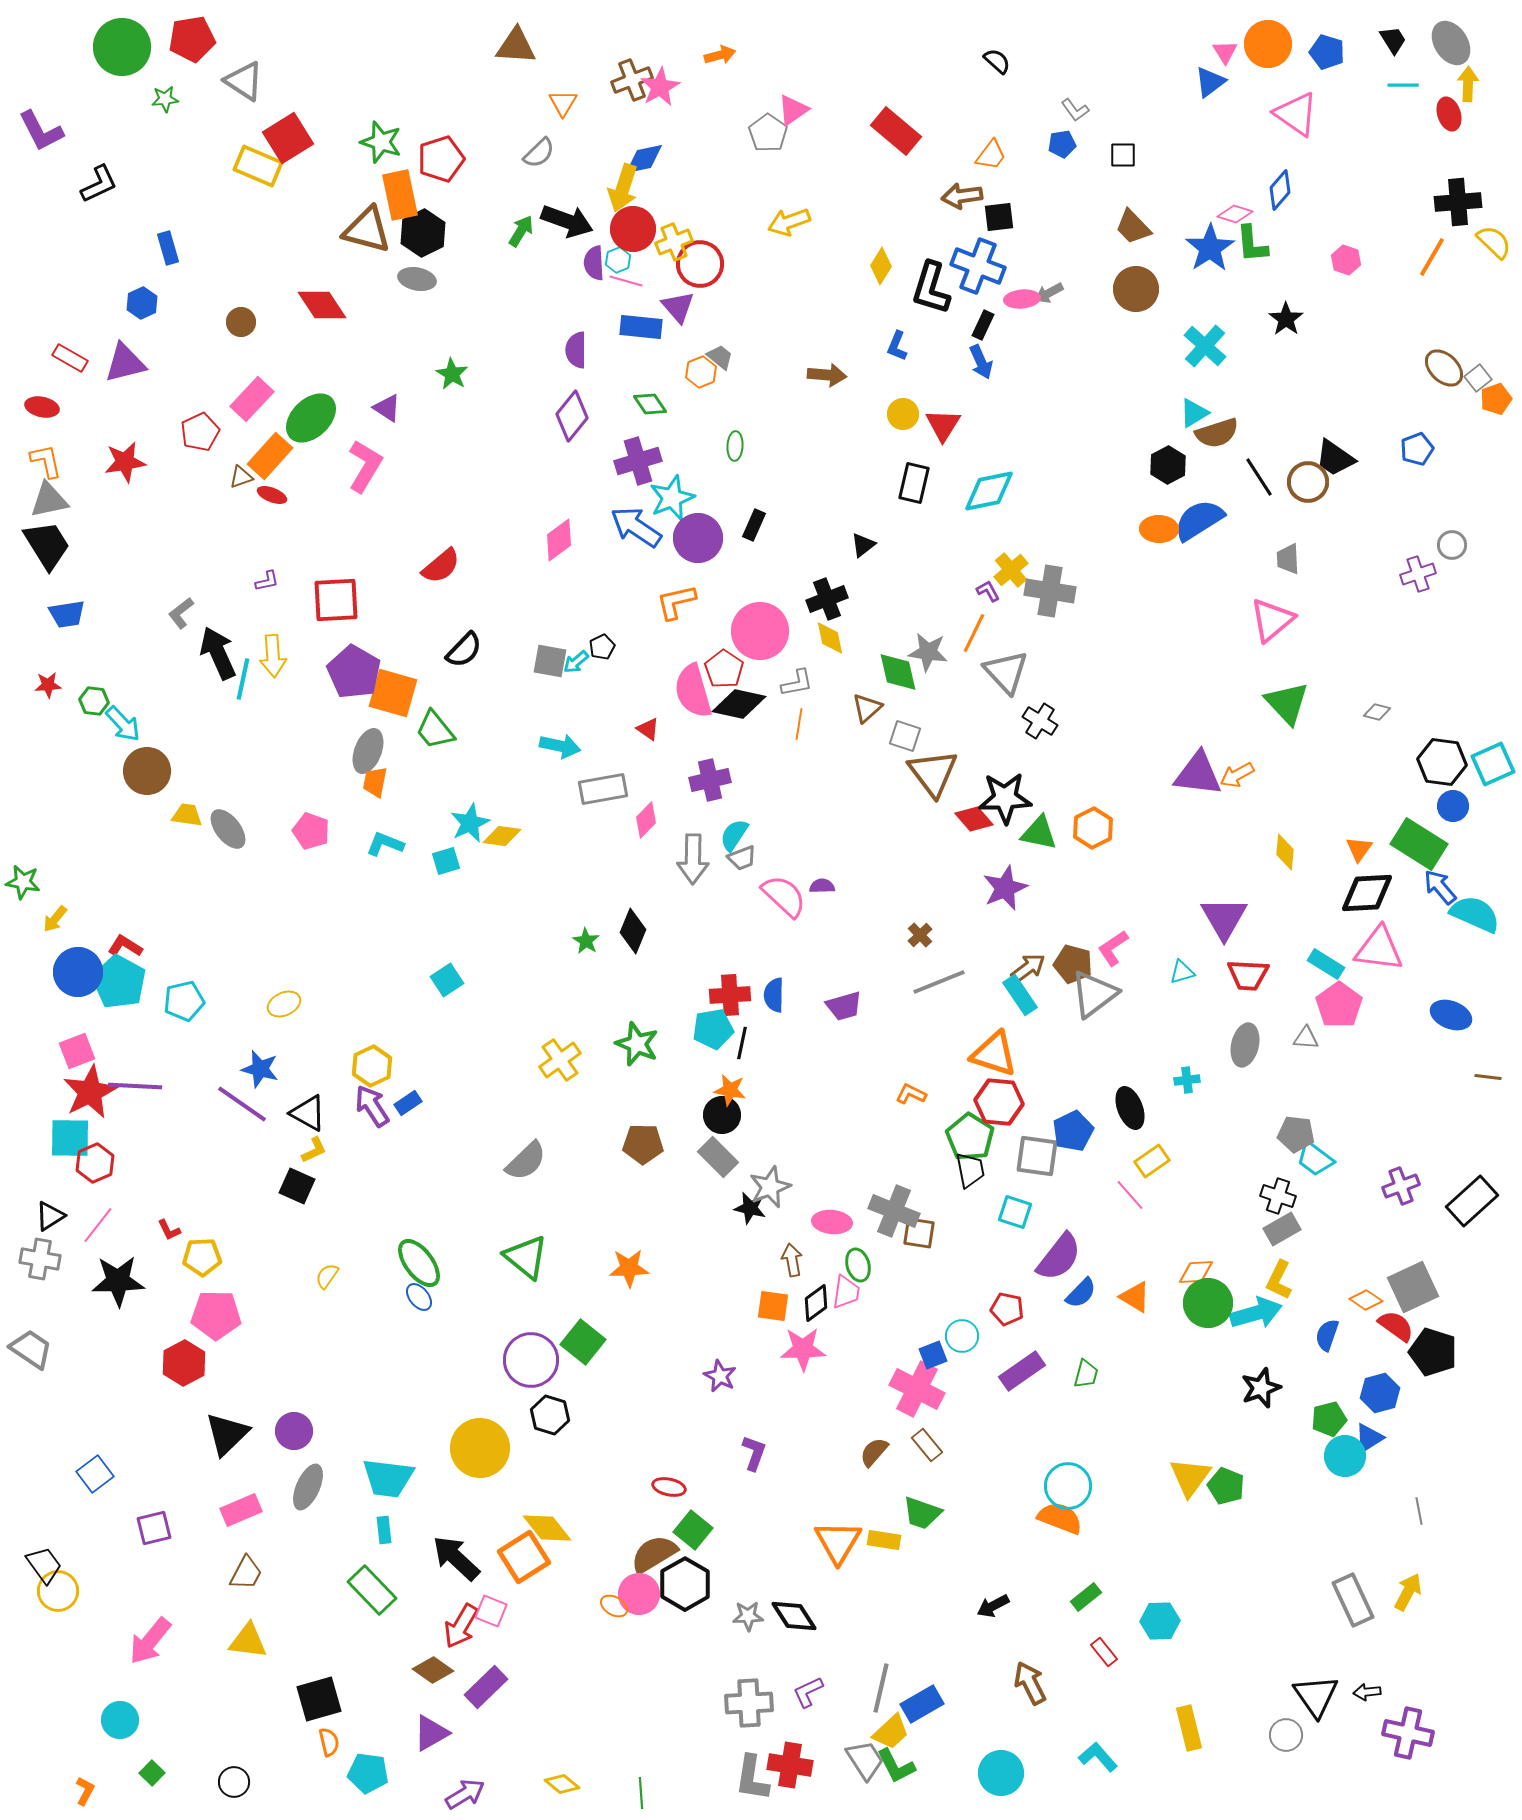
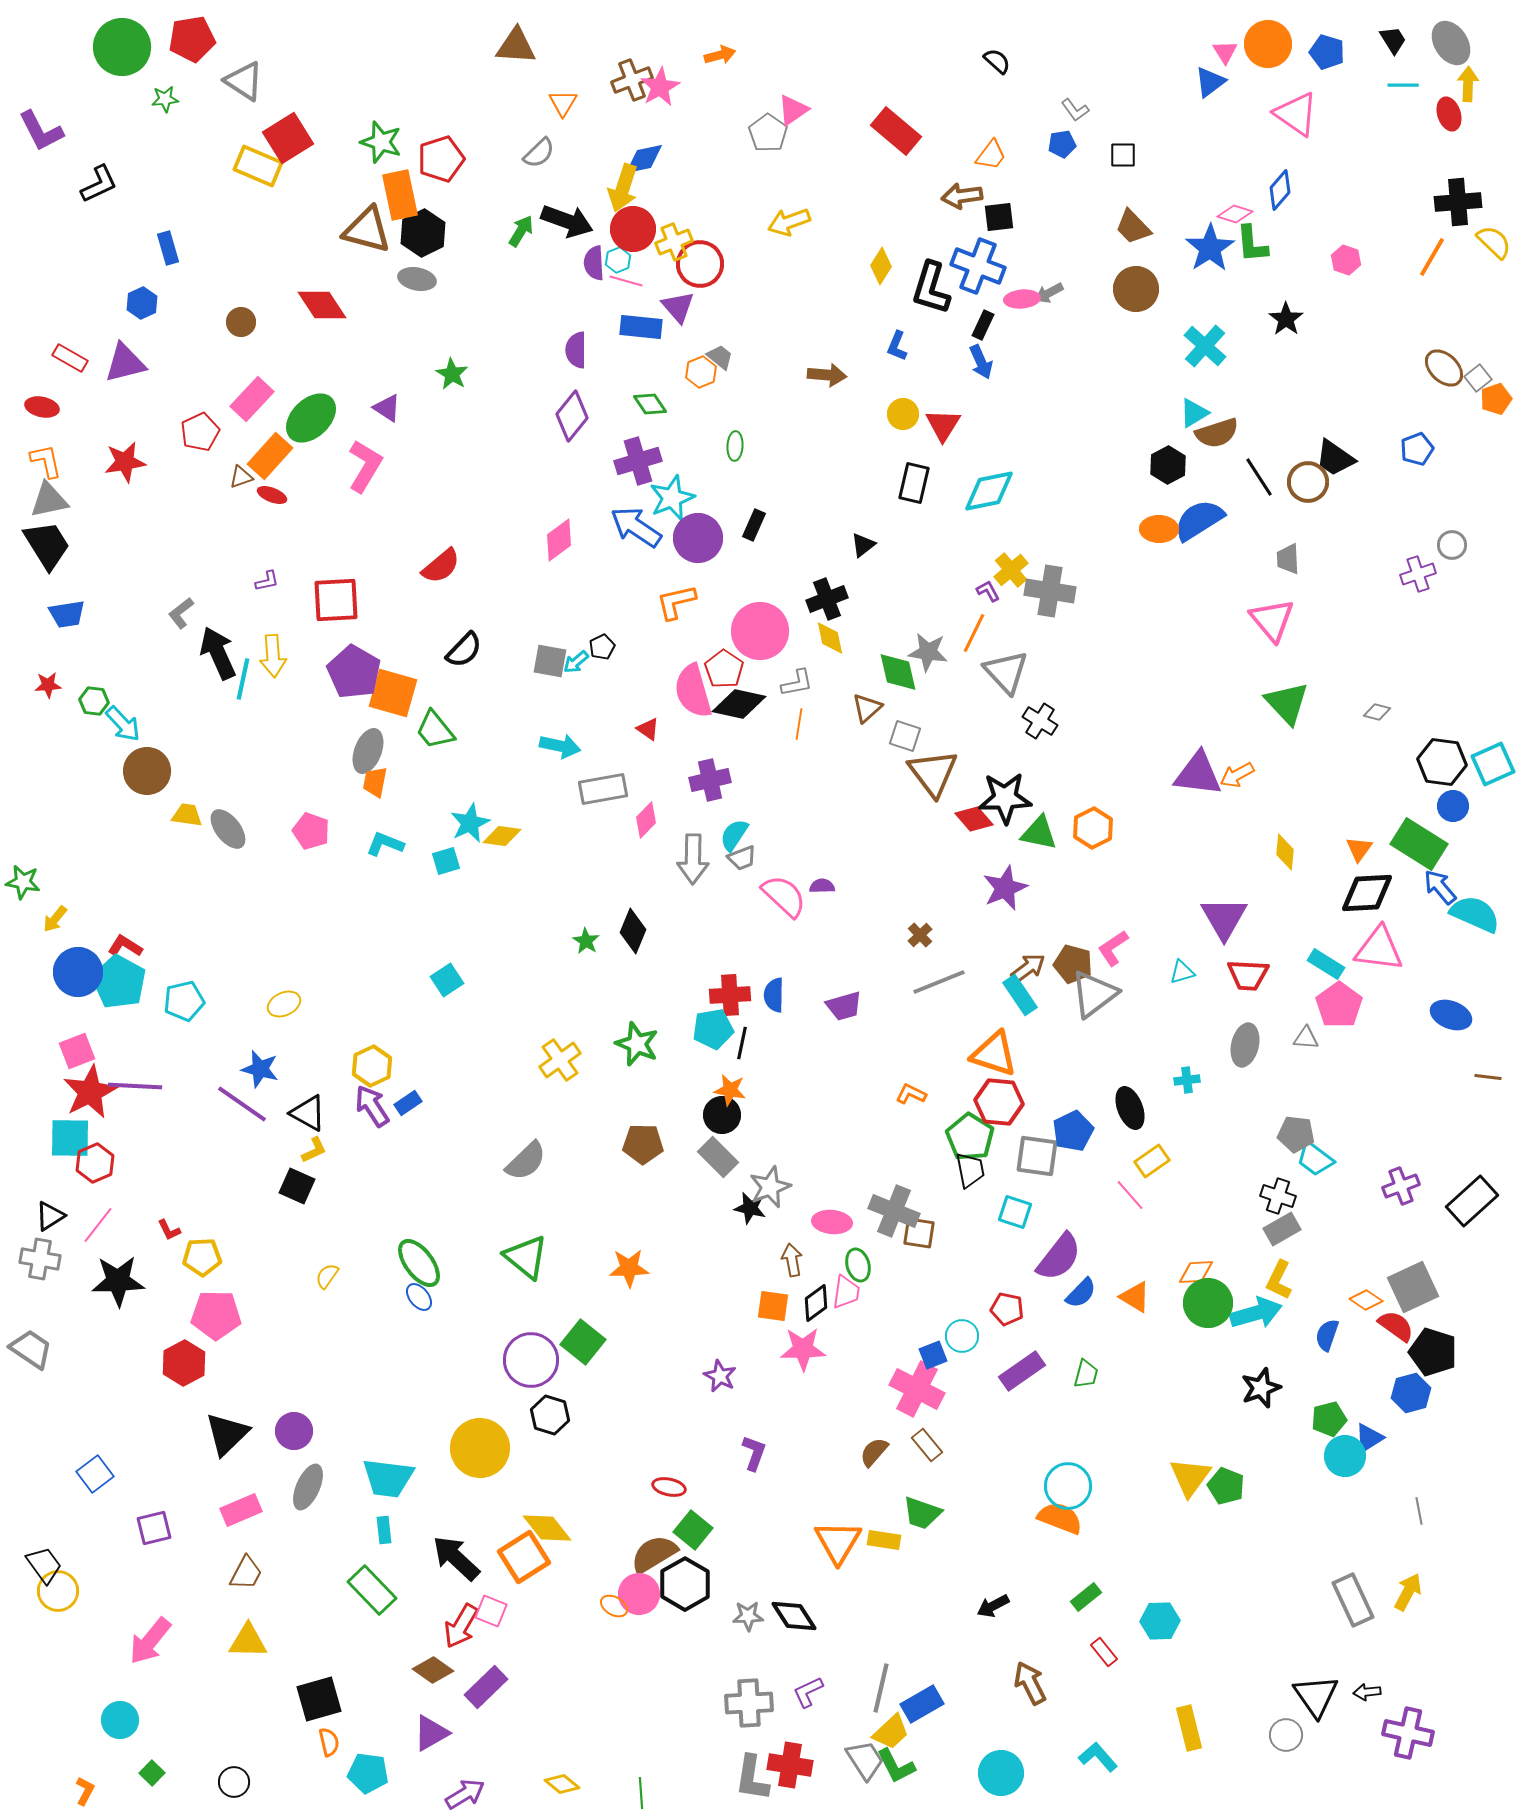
pink triangle at (1272, 620): rotated 30 degrees counterclockwise
blue hexagon at (1380, 1393): moved 31 px right
yellow triangle at (248, 1641): rotated 6 degrees counterclockwise
